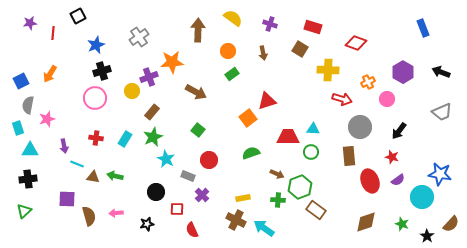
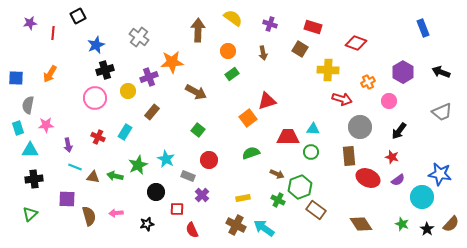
gray cross at (139, 37): rotated 18 degrees counterclockwise
black cross at (102, 71): moved 3 px right, 1 px up
blue square at (21, 81): moved 5 px left, 3 px up; rotated 28 degrees clockwise
yellow circle at (132, 91): moved 4 px left
pink circle at (387, 99): moved 2 px right, 2 px down
pink star at (47, 119): moved 1 px left, 6 px down; rotated 14 degrees clockwise
green star at (153, 137): moved 15 px left, 28 px down
red cross at (96, 138): moved 2 px right, 1 px up; rotated 16 degrees clockwise
cyan rectangle at (125, 139): moved 7 px up
purple arrow at (64, 146): moved 4 px right, 1 px up
cyan line at (77, 164): moved 2 px left, 3 px down
black cross at (28, 179): moved 6 px right
red ellipse at (370, 181): moved 2 px left, 3 px up; rotated 45 degrees counterclockwise
green cross at (278, 200): rotated 24 degrees clockwise
green triangle at (24, 211): moved 6 px right, 3 px down
brown cross at (236, 220): moved 5 px down
brown diamond at (366, 222): moved 5 px left, 2 px down; rotated 75 degrees clockwise
black star at (427, 236): moved 7 px up
